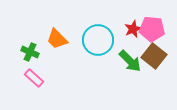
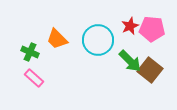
red star: moved 3 px left, 3 px up
brown square: moved 4 px left, 14 px down
